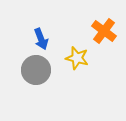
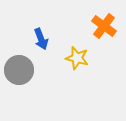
orange cross: moved 5 px up
gray circle: moved 17 px left
